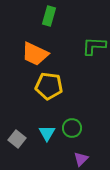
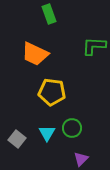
green rectangle: moved 2 px up; rotated 36 degrees counterclockwise
yellow pentagon: moved 3 px right, 6 px down
